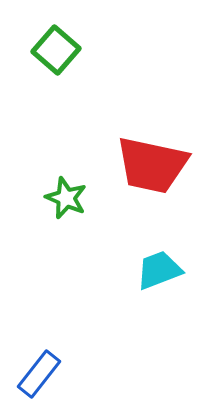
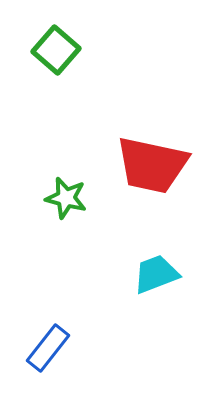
green star: rotated 9 degrees counterclockwise
cyan trapezoid: moved 3 px left, 4 px down
blue rectangle: moved 9 px right, 26 px up
